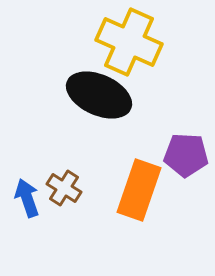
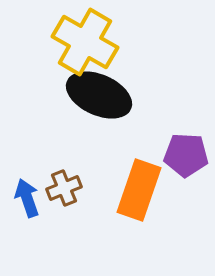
yellow cross: moved 44 px left; rotated 6 degrees clockwise
brown cross: rotated 36 degrees clockwise
